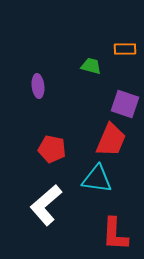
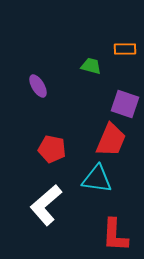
purple ellipse: rotated 25 degrees counterclockwise
red L-shape: moved 1 px down
